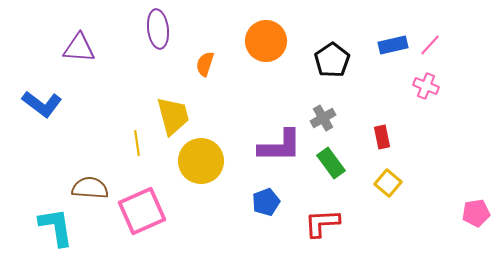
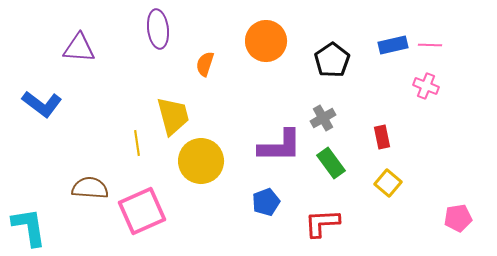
pink line: rotated 50 degrees clockwise
pink pentagon: moved 18 px left, 5 px down
cyan L-shape: moved 27 px left
